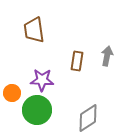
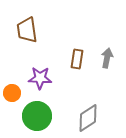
brown trapezoid: moved 7 px left
gray arrow: moved 2 px down
brown rectangle: moved 2 px up
purple star: moved 2 px left, 2 px up
green circle: moved 6 px down
